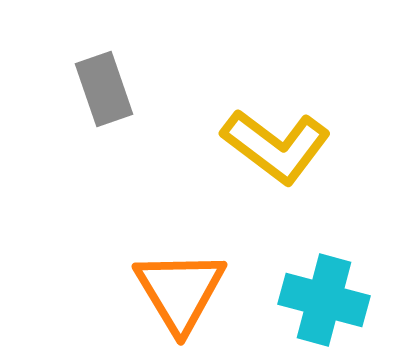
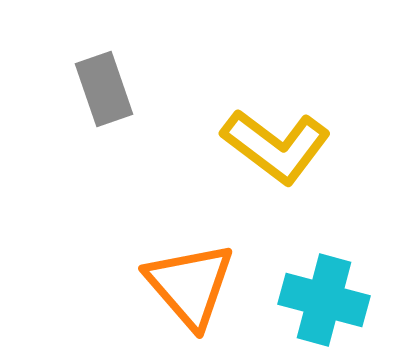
orange triangle: moved 10 px right, 6 px up; rotated 10 degrees counterclockwise
